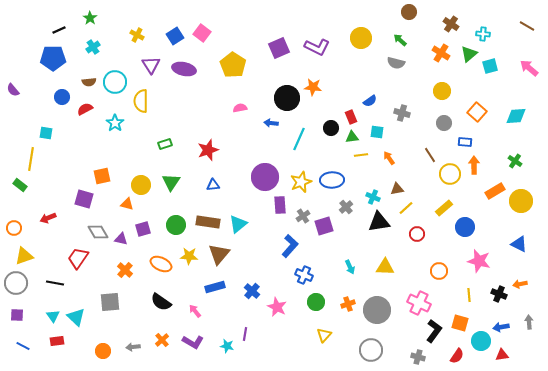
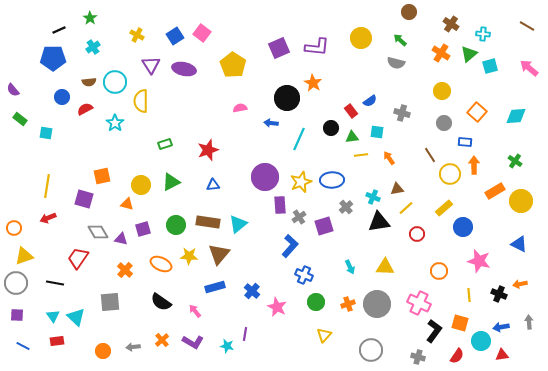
purple L-shape at (317, 47): rotated 20 degrees counterclockwise
orange star at (313, 87): moved 4 px up; rotated 24 degrees clockwise
red rectangle at (351, 117): moved 6 px up; rotated 16 degrees counterclockwise
yellow line at (31, 159): moved 16 px right, 27 px down
green triangle at (171, 182): rotated 30 degrees clockwise
green rectangle at (20, 185): moved 66 px up
gray cross at (303, 216): moved 4 px left, 1 px down
blue circle at (465, 227): moved 2 px left
gray circle at (377, 310): moved 6 px up
